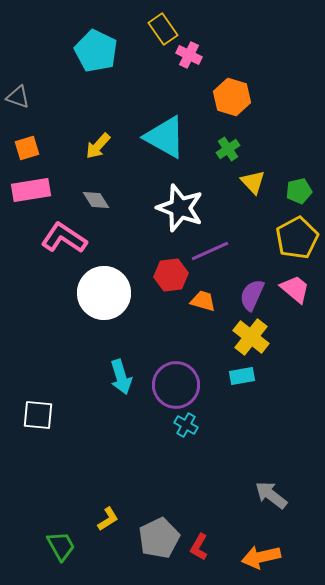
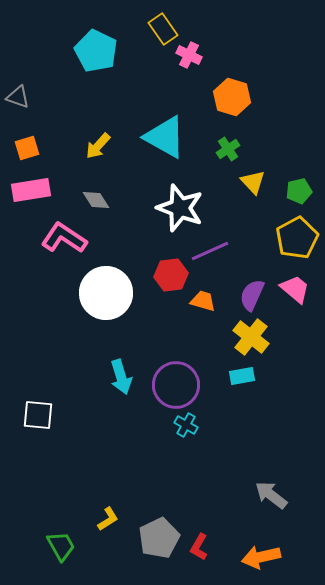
white circle: moved 2 px right
